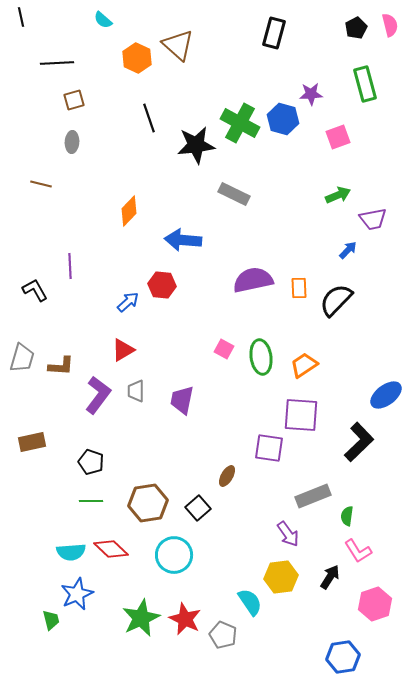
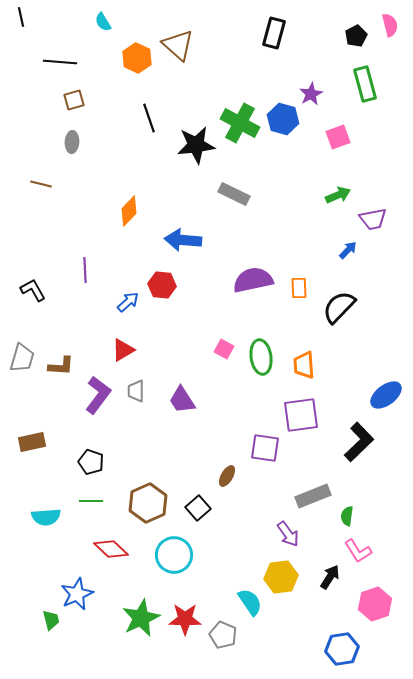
cyan semicircle at (103, 20): moved 2 px down; rotated 18 degrees clockwise
black pentagon at (356, 28): moved 8 px down
black line at (57, 63): moved 3 px right, 1 px up; rotated 8 degrees clockwise
purple star at (311, 94): rotated 25 degrees counterclockwise
purple line at (70, 266): moved 15 px right, 4 px down
black L-shape at (35, 290): moved 2 px left
black semicircle at (336, 300): moved 3 px right, 7 px down
orange trapezoid at (304, 365): rotated 60 degrees counterclockwise
purple trapezoid at (182, 400): rotated 44 degrees counterclockwise
purple square at (301, 415): rotated 12 degrees counterclockwise
purple square at (269, 448): moved 4 px left
brown hexagon at (148, 503): rotated 15 degrees counterclockwise
cyan semicircle at (71, 552): moved 25 px left, 35 px up
red star at (185, 619): rotated 24 degrees counterclockwise
blue hexagon at (343, 657): moved 1 px left, 8 px up
